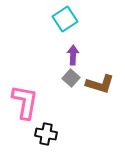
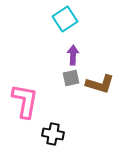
gray square: rotated 36 degrees clockwise
pink L-shape: moved 1 px up
black cross: moved 7 px right
